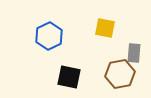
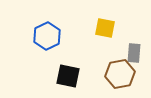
blue hexagon: moved 2 px left
black square: moved 1 px left, 1 px up
